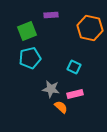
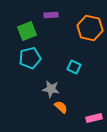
pink rectangle: moved 19 px right, 24 px down
